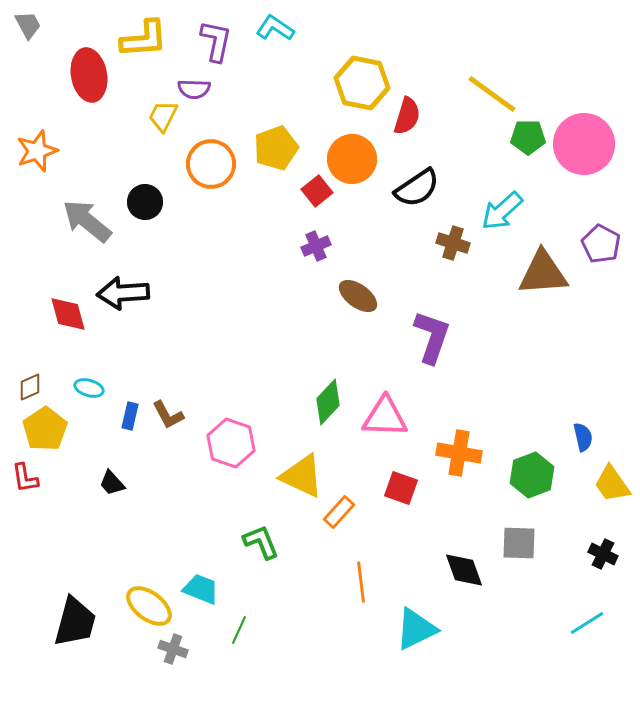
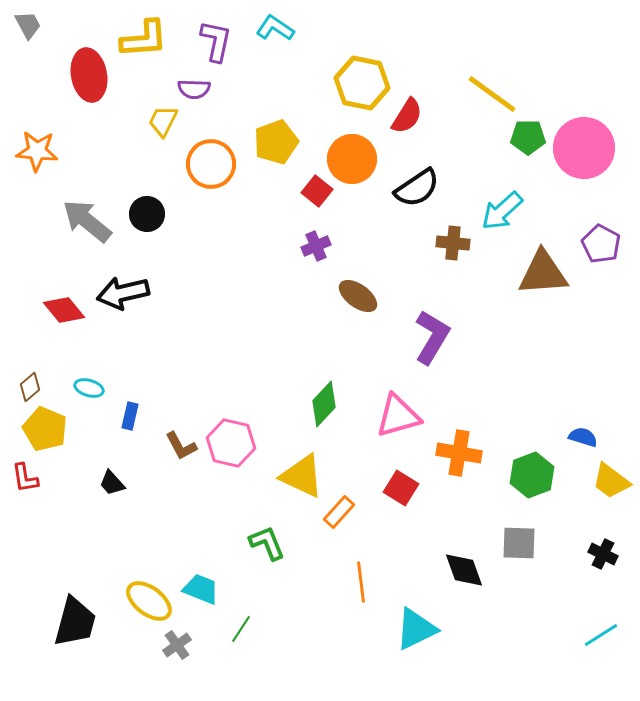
yellow trapezoid at (163, 116): moved 5 px down
red semicircle at (407, 116): rotated 15 degrees clockwise
pink circle at (584, 144): moved 4 px down
yellow pentagon at (276, 148): moved 6 px up
orange star at (37, 151): rotated 24 degrees clockwise
red square at (317, 191): rotated 12 degrees counterclockwise
black circle at (145, 202): moved 2 px right, 12 px down
brown cross at (453, 243): rotated 12 degrees counterclockwise
black arrow at (123, 293): rotated 9 degrees counterclockwise
red diamond at (68, 314): moved 4 px left, 4 px up; rotated 24 degrees counterclockwise
purple L-shape at (432, 337): rotated 12 degrees clockwise
brown diamond at (30, 387): rotated 16 degrees counterclockwise
green diamond at (328, 402): moved 4 px left, 2 px down
brown L-shape at (168, 415): moved 13 px right, 31 px down
pink triangle at (385, 417): moved 13 px right, 1 px up; rotated 18 degrees counterclockwise
yellow pentagon at (45, 429): rotated 15 degrees counterclockwise
blue semicircle at (583, 437): rotated 60 degrees counterclockwise
pink hexagon at (231, 443): rotated 6 degrees counterclockwise
yellow trapezoid at (612, 484): moved 1 px left, 3 px up; rotated 18 degrees counterclockwise
red square at (401, 488): rotated 12 degrees clockwise
green L-shape at (261, 542): moved 6 px right, 1 px down
yellow ellipse at (149, 606): moved 5 px up
cyan line at (587, 623): moved 14 px right, 12 px down
green line at (239, 630): moved 2 px right, 1 px up; rotated 8 degrees clockwise
gray cross at (173, 649): moved 4 px right, 4 px up; rotated 36 degrees clockwise
